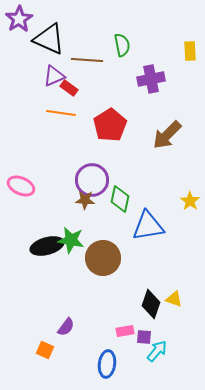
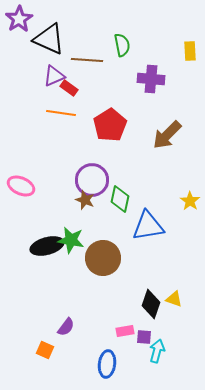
purple cross: rotated 16 degrees clockwise
brown star: rotated 18 degrees clockwise
cyan arrow: rotated 25 degrees counterclockwise
